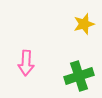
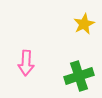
yellow star: rotated 10 degrees counterclockwise
